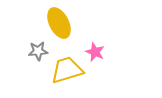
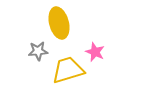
yellow ellipse: rotated 12 degrees clockwise
yellow trapezoid: moved 1 px right
